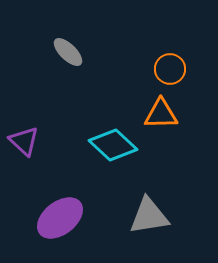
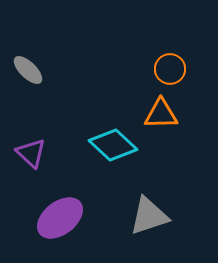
gray ellipse: moved 40 px left, 18 px down
purple triangle: moved 7 px right, 12 px down
gray triangle: rotated 9 degrees counterclockwise
